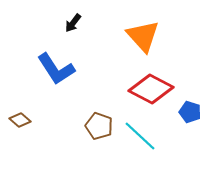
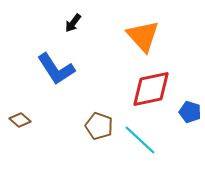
red diamond: rotated 39 degrees counterclockwise
cyan line: moved 4 px down
